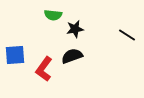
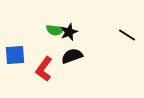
green semicircle: moved 2 px right, 15 px down
black star: moved 6 px left, 3 px down; rotated 12 degrees counterclockwise
